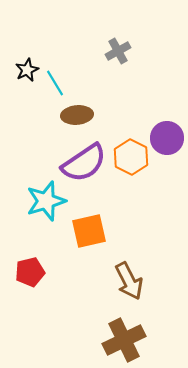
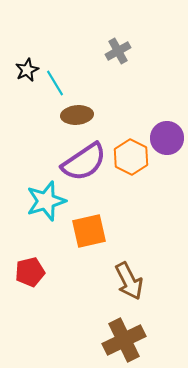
purple semicircle: moved 1 px up
